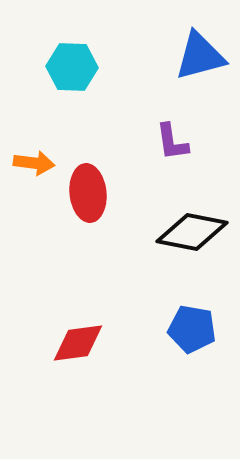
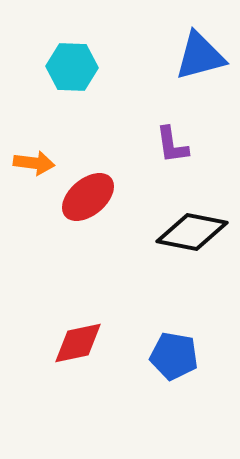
purple L-shape: moved 3 px down
red ellipse: moved 4 px down; rotated 56 degrees clockwise
blue pentagon: moved 18 px left, 27 px down
red diamond: rotated 4 degrees counterclockwise
